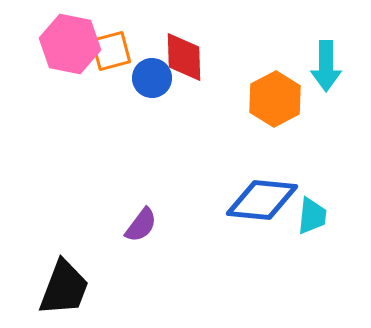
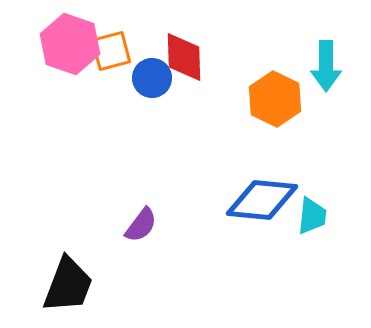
pink hexagon: rotated 8 degrees clockwise
orange hexagon: rotated 6 degrees counterclockwise
black trapezoid: moved 4 px right, 3 px up
